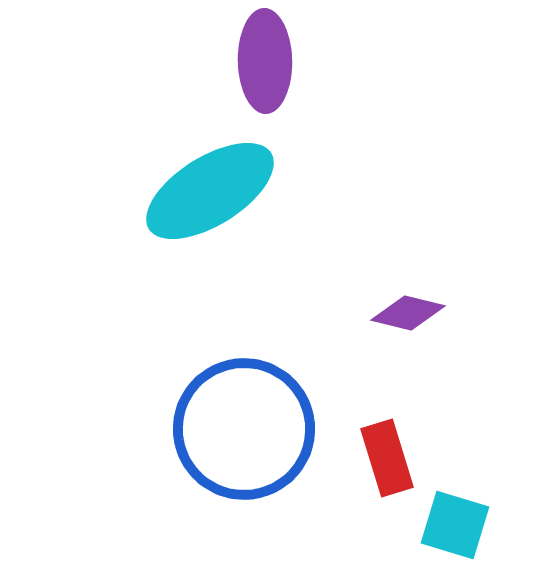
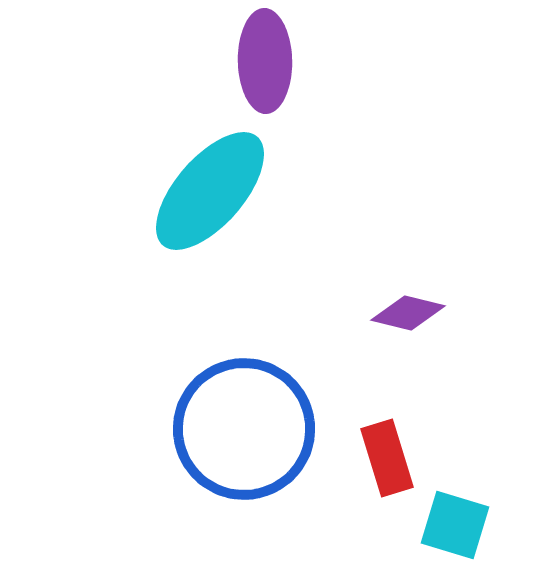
cyan ellipse: rotated 17 degrees counterclockwise
